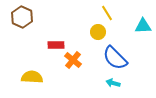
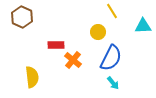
yellow line: moved 5 px right, 2 px up
blue semicircle: moved 4 px left; rotated 108 degrees counterclockwise
yellow semicircle: rotated 80 degrees clockwise
cyan arrow: rotated 144 degrees counterclockwise
